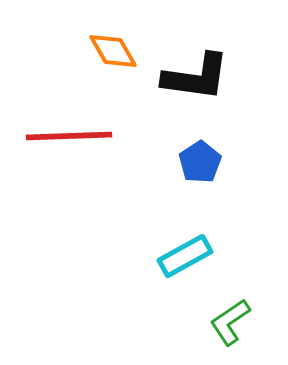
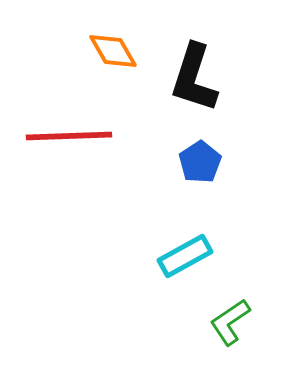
black L-shape: moved 2 px left, 1 px down; rotated 100 degrees clockwise
